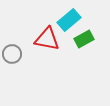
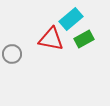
cyan rectangle: moved 2 px right, 1 px up
red triangle: moved 4 px right
